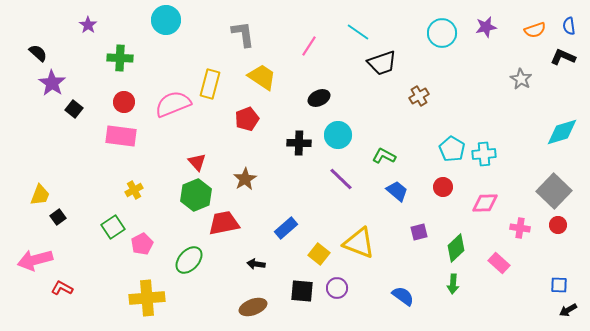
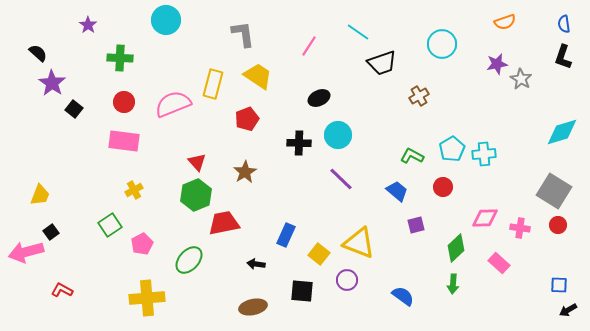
blue semicircle at (569, 26): moved 5 px left, 2 px up
purple star at (486, 27): moved 11 px right, 37 px down
orange semicircle at (535, 30): moved 30 px left, 8 px up
cyan circle at (442, 33): moved 11 px down
black L-shape at (563, 57): rotated 95 degrees counterclockwise
yellow trapezoid at (262, 77): moved 4 px left, 1 px up
yellow rectangle at (210, 84): moved 3 px right
pink rectangle at (121, 136): moved 3 px right, 5 px down
cyan pentagon at (452, 149): rotated 10 degrees clockwise
green L-shape at (384, 156): moved 28 px right
brown star at (245, 179): moved 7 px up
gray square at (554, 191): rotated 12 degrees counterclockwise
pink diamond at (485, 203): moved 15 px down
black square at (58, 217): moved 7 px left, 15 px down
green square at (113, 227): moved 3 px left, 2 px up
blue rectangle at (286, 228): moved 7 px down; rotated 25 degrees counterclockwise
purple square at (419, 232): moved 3 px left, 7 px up
pink arrow at (35, 260): moved 9 px left, 8 px up
red L-shape at (62, 288): moved 2 px down
purple circle at (337, 288): moved 10 px right, 8 px up
brown ellipse at (253, 307): rotated 8 degrees clockwise
